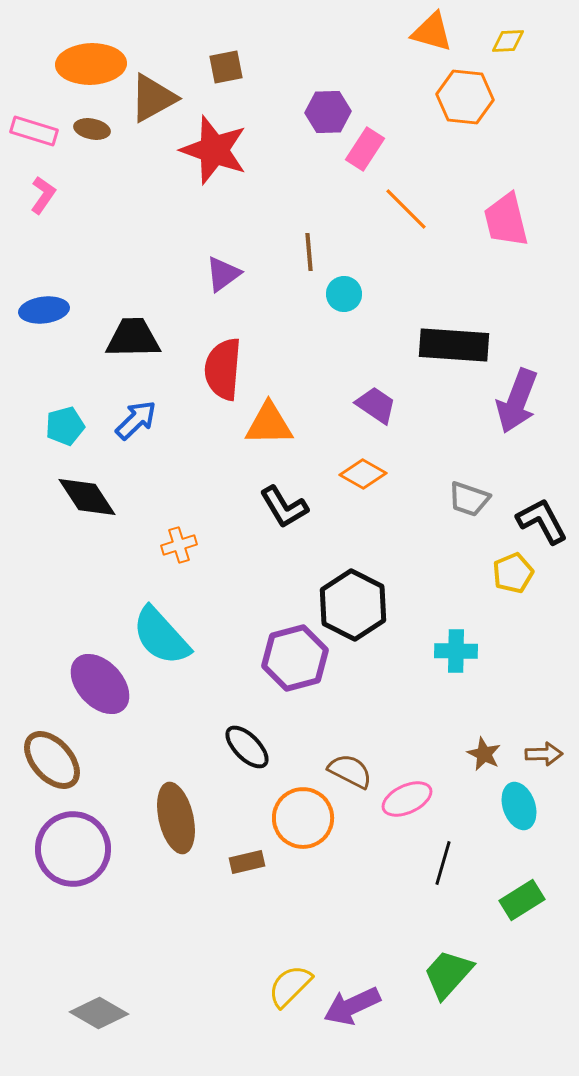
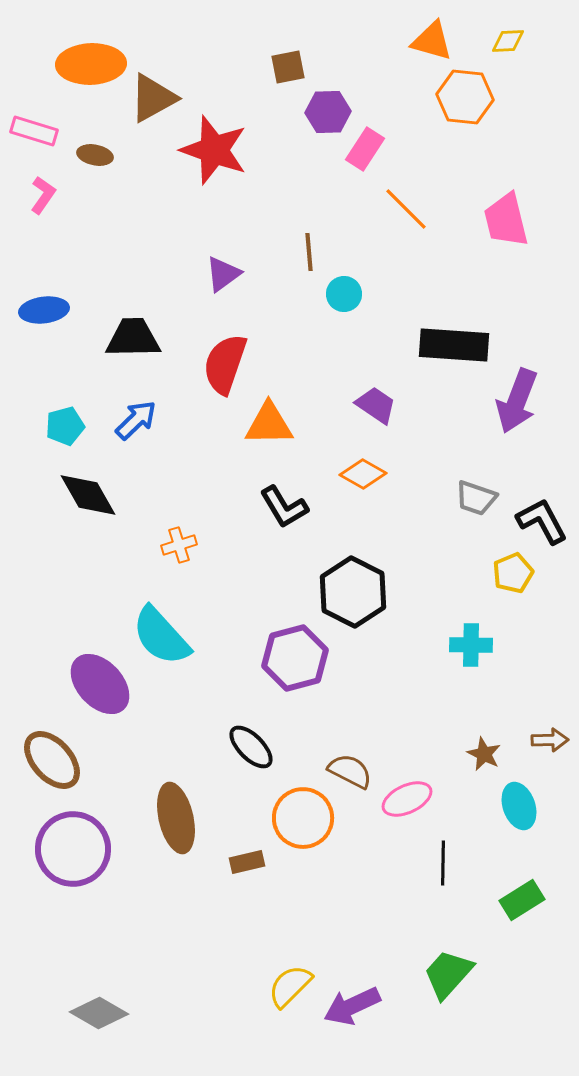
orange triangle at (432, 32): moved 9 px down
brown square at (226, 67): moved 62 px right
brown ellipse at (92, 129): moved 3 px right, 26 px down
red semicircle at (223, 369): moved 2 px right, 5 px up; rotated 14 degrees clockwise
black diamond at (87, 497): moved 1 px right, 2 px up; rotated 4 degrees clockwise
gray trapezoid at (469, 499): moved 7 px right, 1 px up
black hexagon at (353, 605): moved 13 px up
cyan cross at (456, 651): moved 15 px right, 6 px up
black ellipse at (247, 747): moved 4 px right
brown arrow at (544, 754): moved 6 px right, 14 px up
black line at (443, 863): rotated 15 degrees counterclockwise
